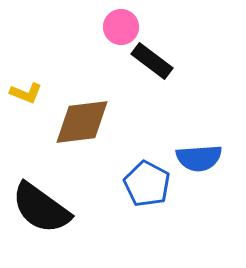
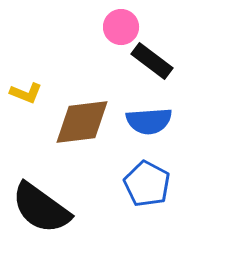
blue semicircle: moved 50 px left, 37 px up
